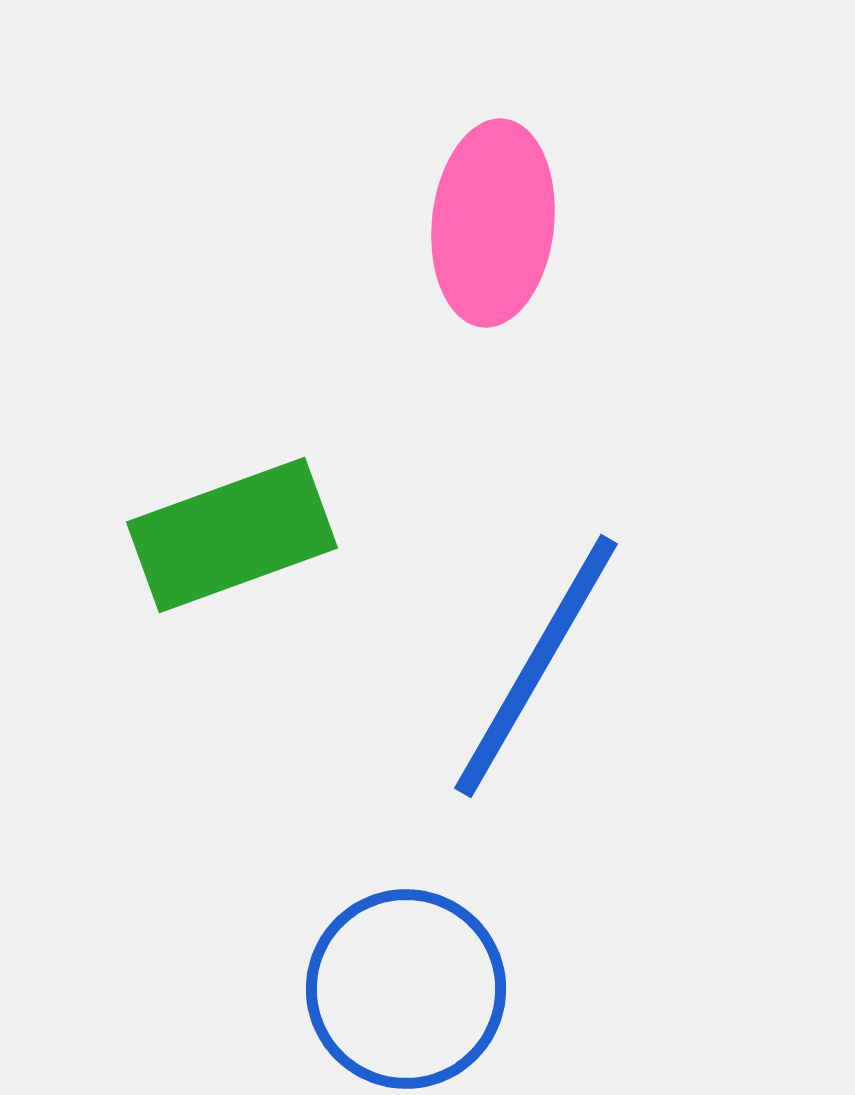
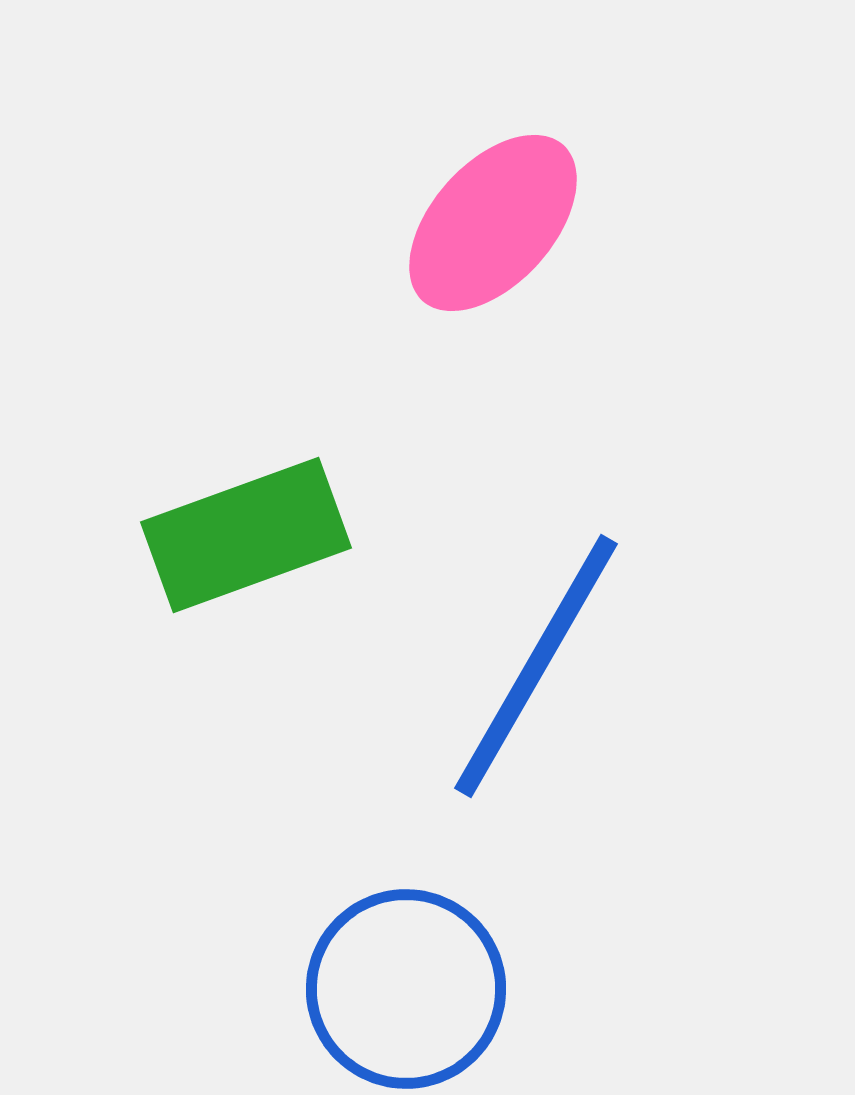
pink ellipse: rotated 36 degrees clockwise
green rectangle: moved 14 px right
